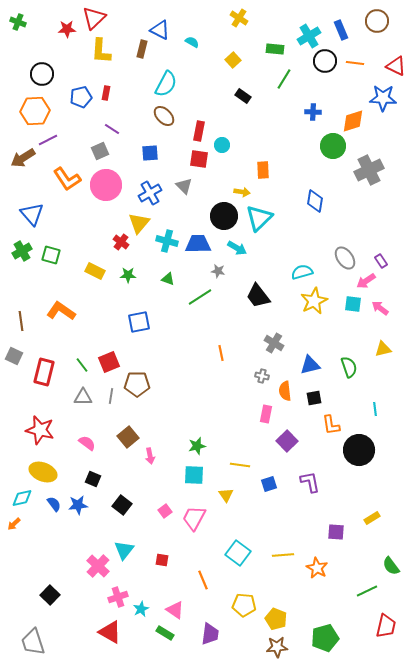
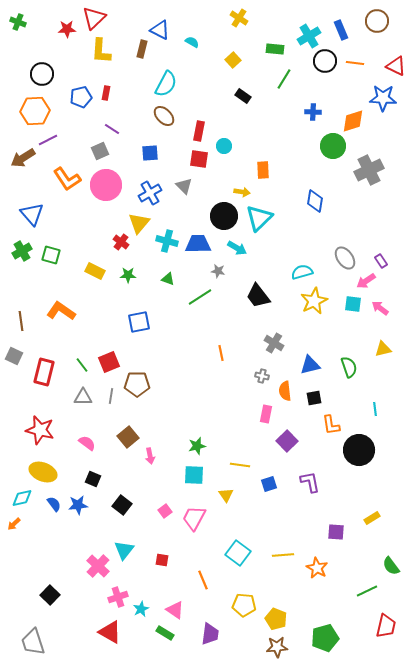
cyan circle at (222, 145): moved 2 px right, 1 px down
